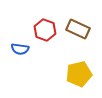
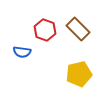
brown rectangle: rotated 20 degrees clockwise
blue semicircle: moved 2 px right, 3 px down
